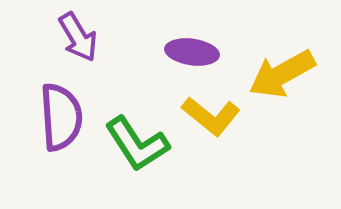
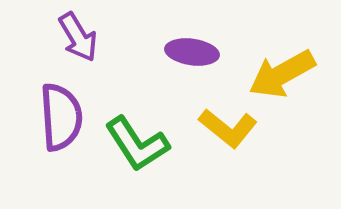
yellow L-shape: moved 17 px right, 12 px down
